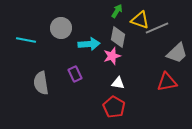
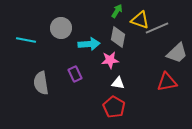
pink star: moved 2 px left, 4 px down; rotated 12 degrees clockwise
